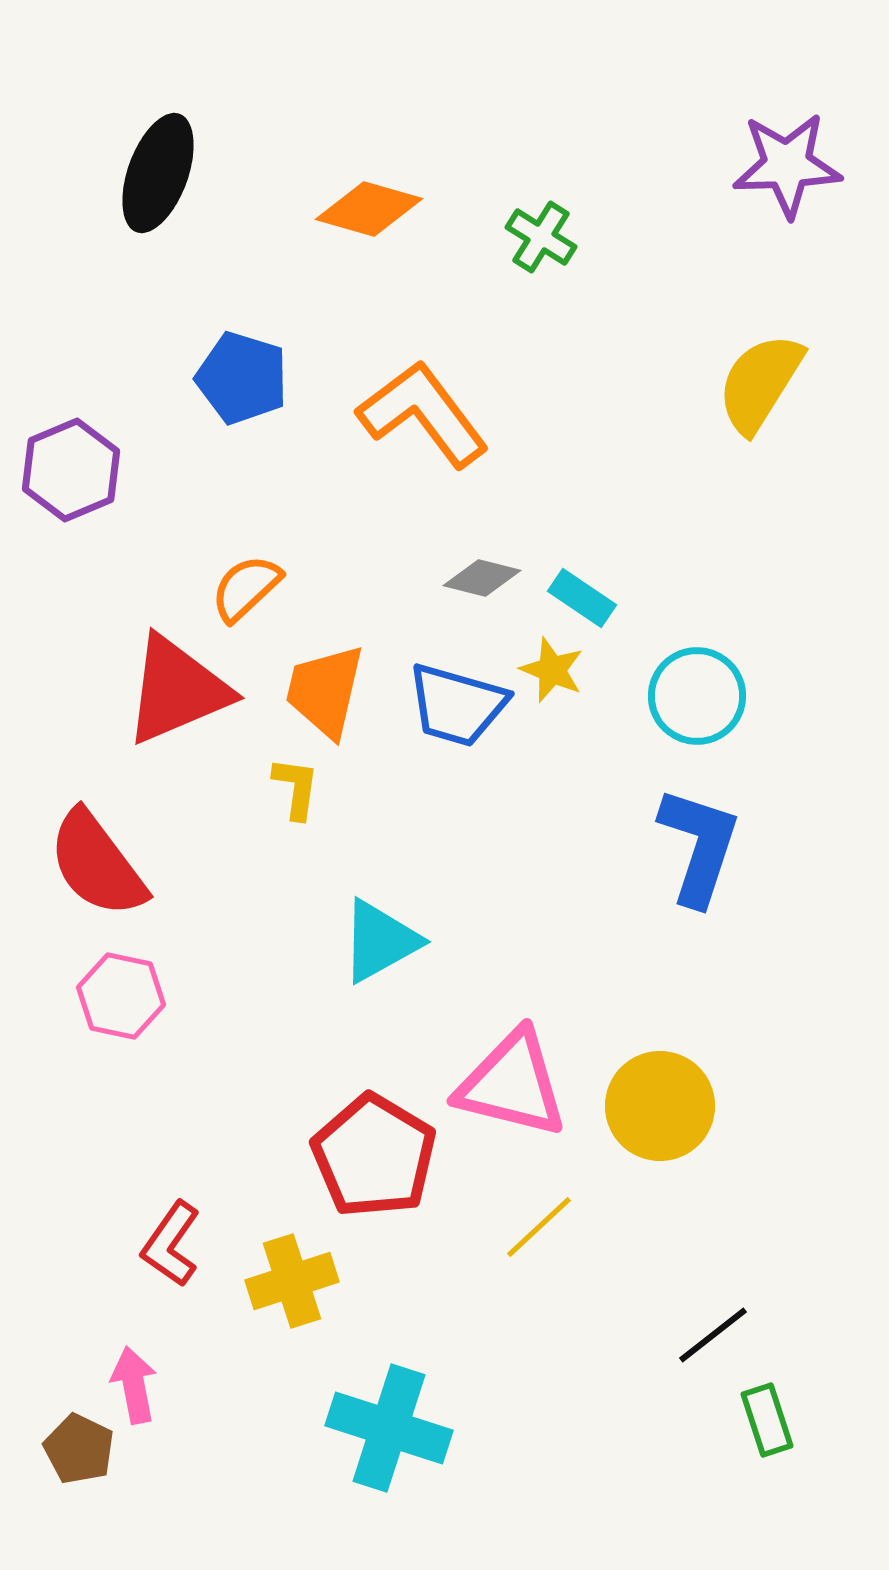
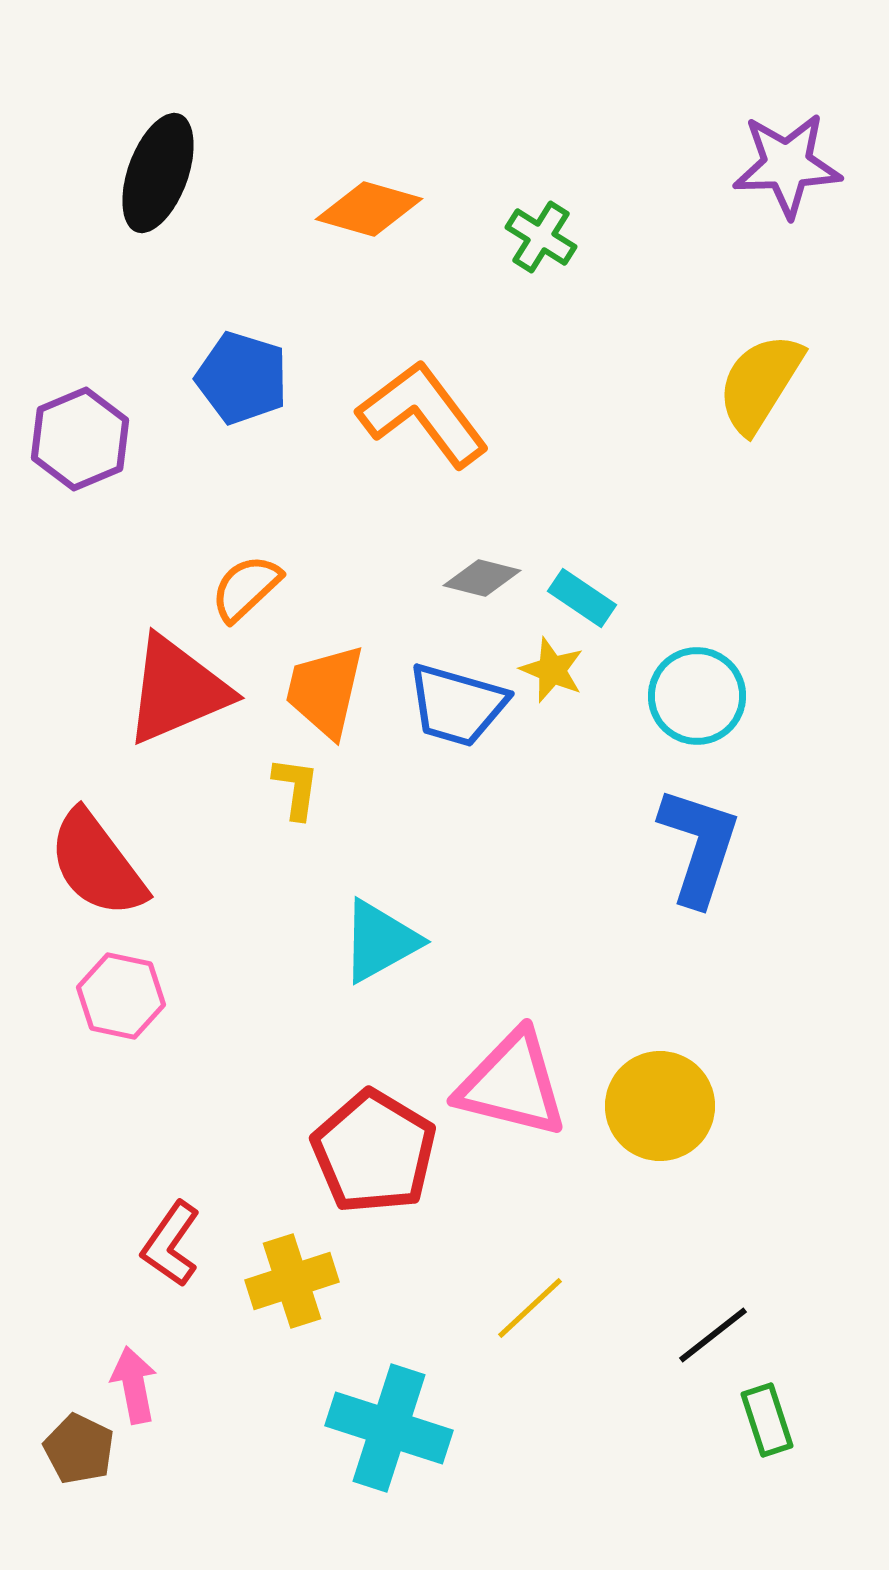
purple hexagon: moved 9 px right, 31 px up
red pentagon: moved 4 px up
yellow line: moved 9 px left, 81 px down
